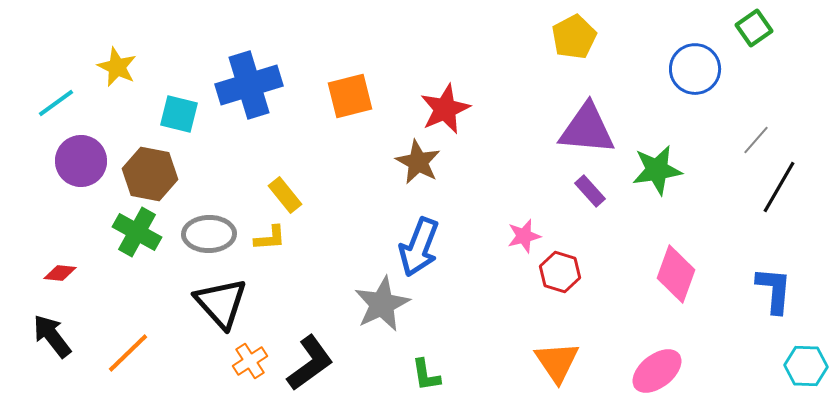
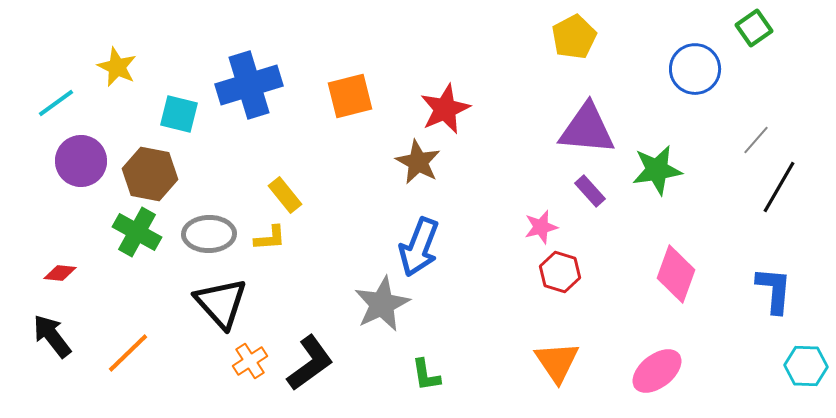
pink star: moved 17 px right, 9 px up
